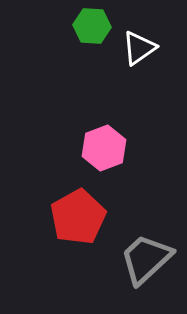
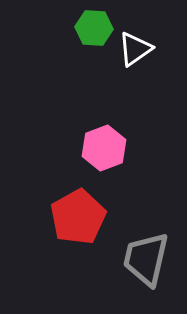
green hexagon: moved 2 px right, 2 px down
white triangle: moved 4 px left, 1 px down
gray trapezoid: rotated 34 degrees counterclockwise
